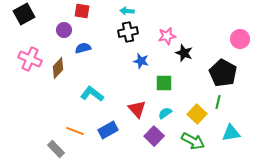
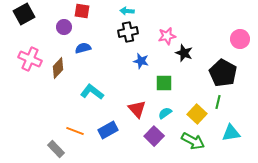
purple circle: moved 3 px up
cyan L-shape: moved 2 px up
